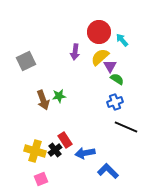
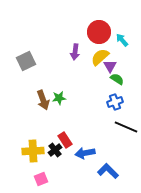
green star: moved 2 px down
yellow cross: moved 2 px left; rotated 20 degrees counterclockwise
